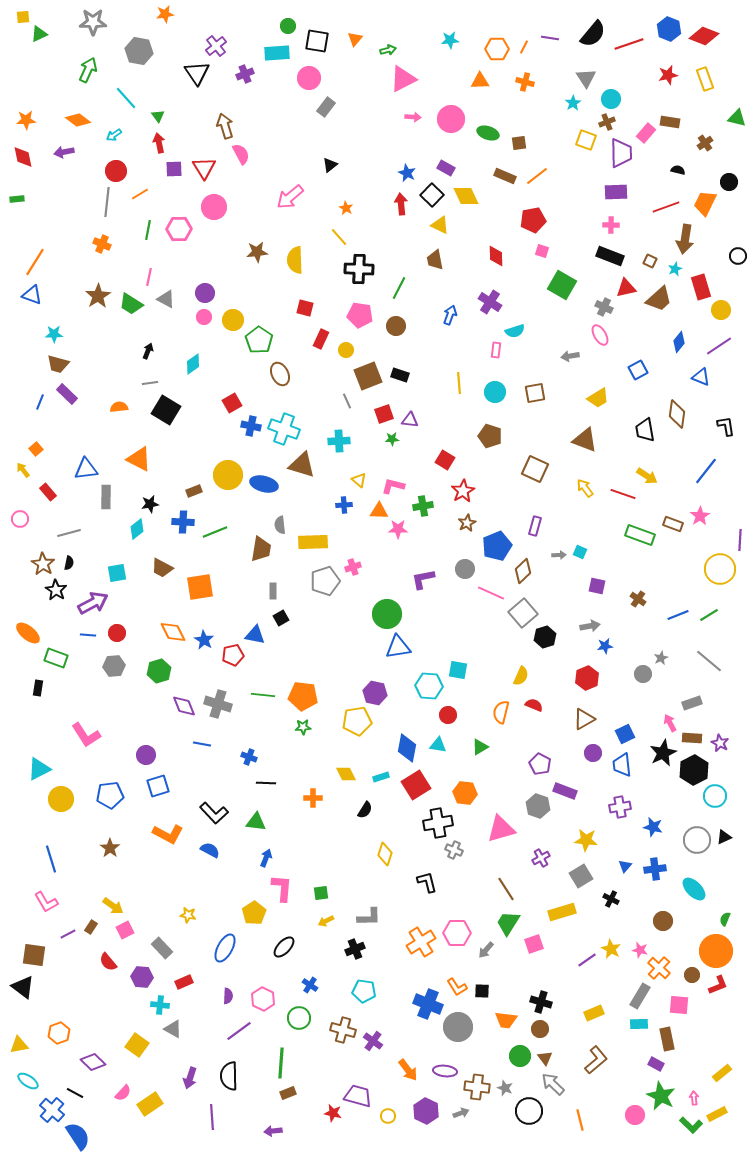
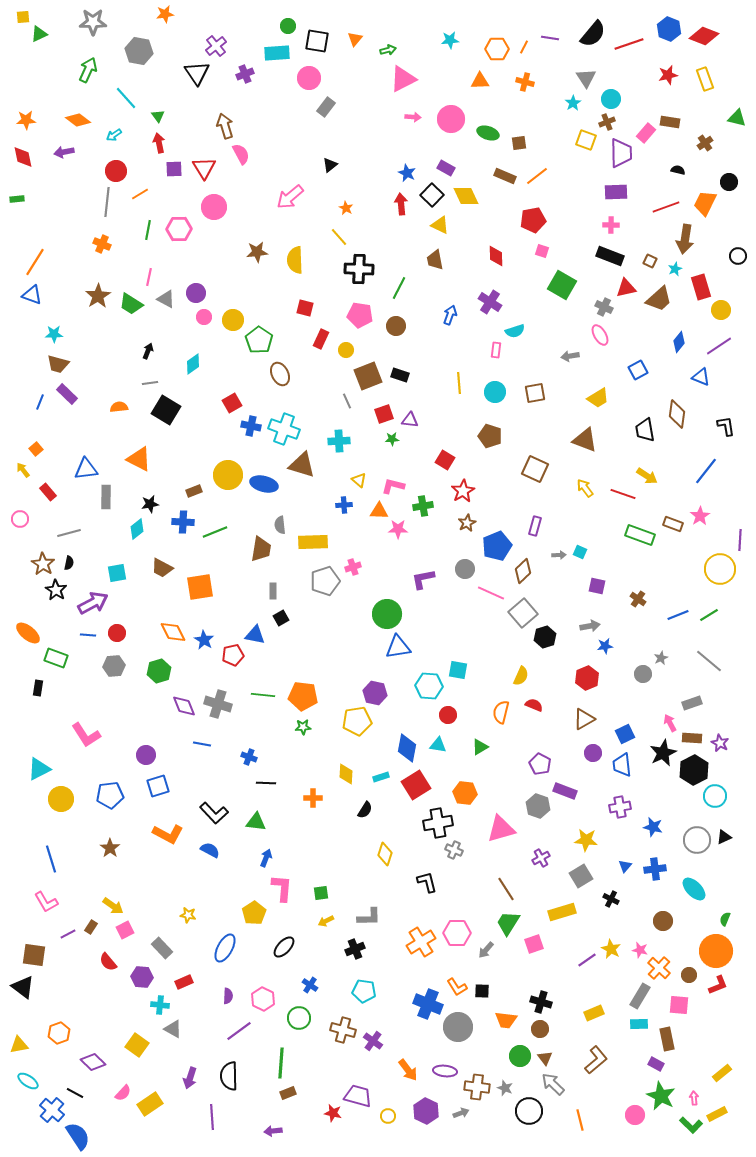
purple circle at (205, 293): moved 9 px left
yellow diamond at (346, 774): rotated 30 degrees clockwise
brown circle at (692, 975): moved 3 px left
